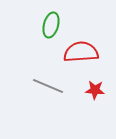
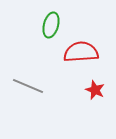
gray line: moved 20 px left
red star: rotated 18 degrees clockwise
